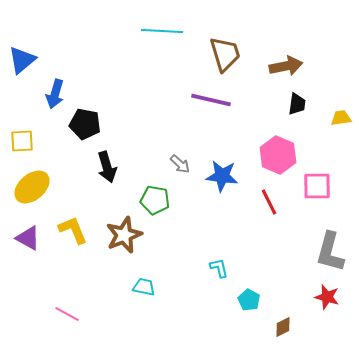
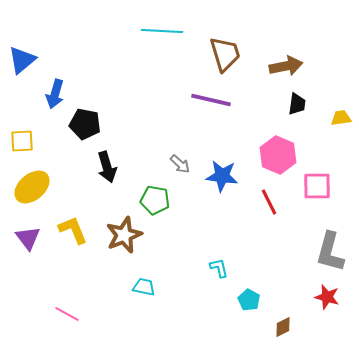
purple triangle: rotated 24 degrees clockwise
